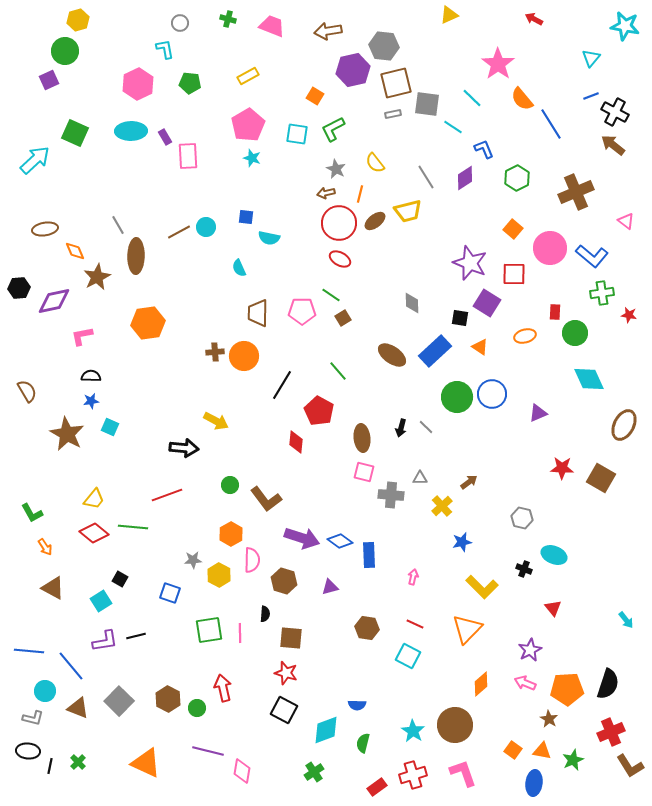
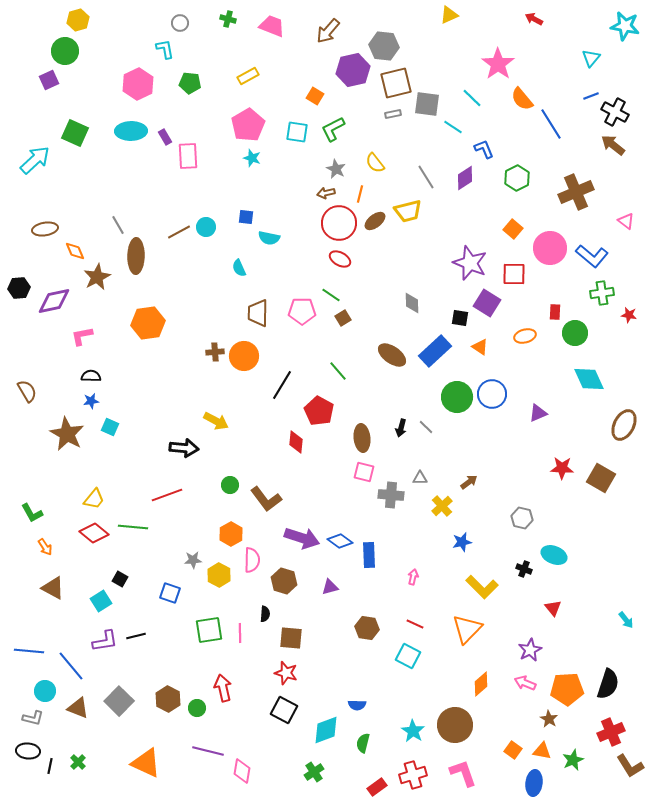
brown arrow at (328, 31): rotated 40 degrees counterclockwise
cyan square at (297, 134): moved 2 px up
